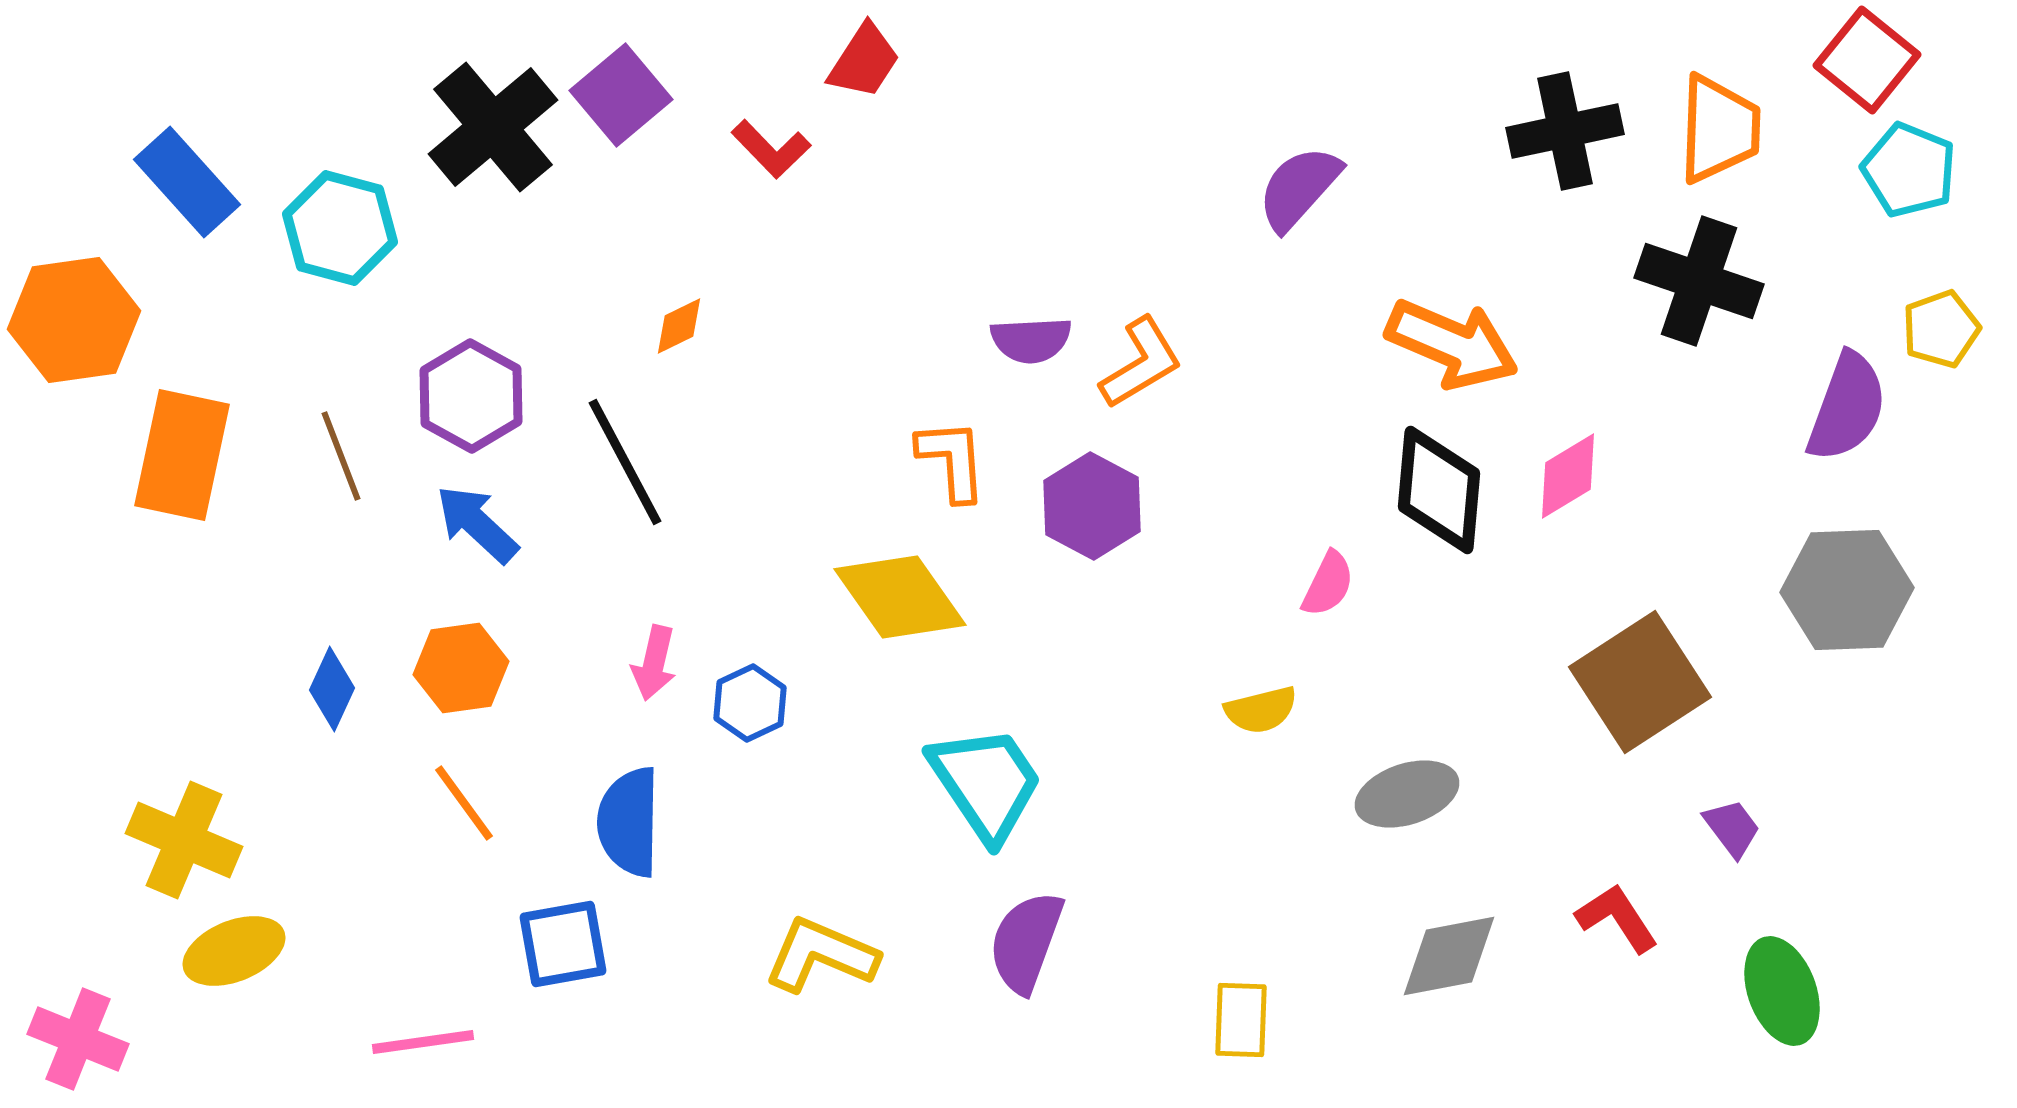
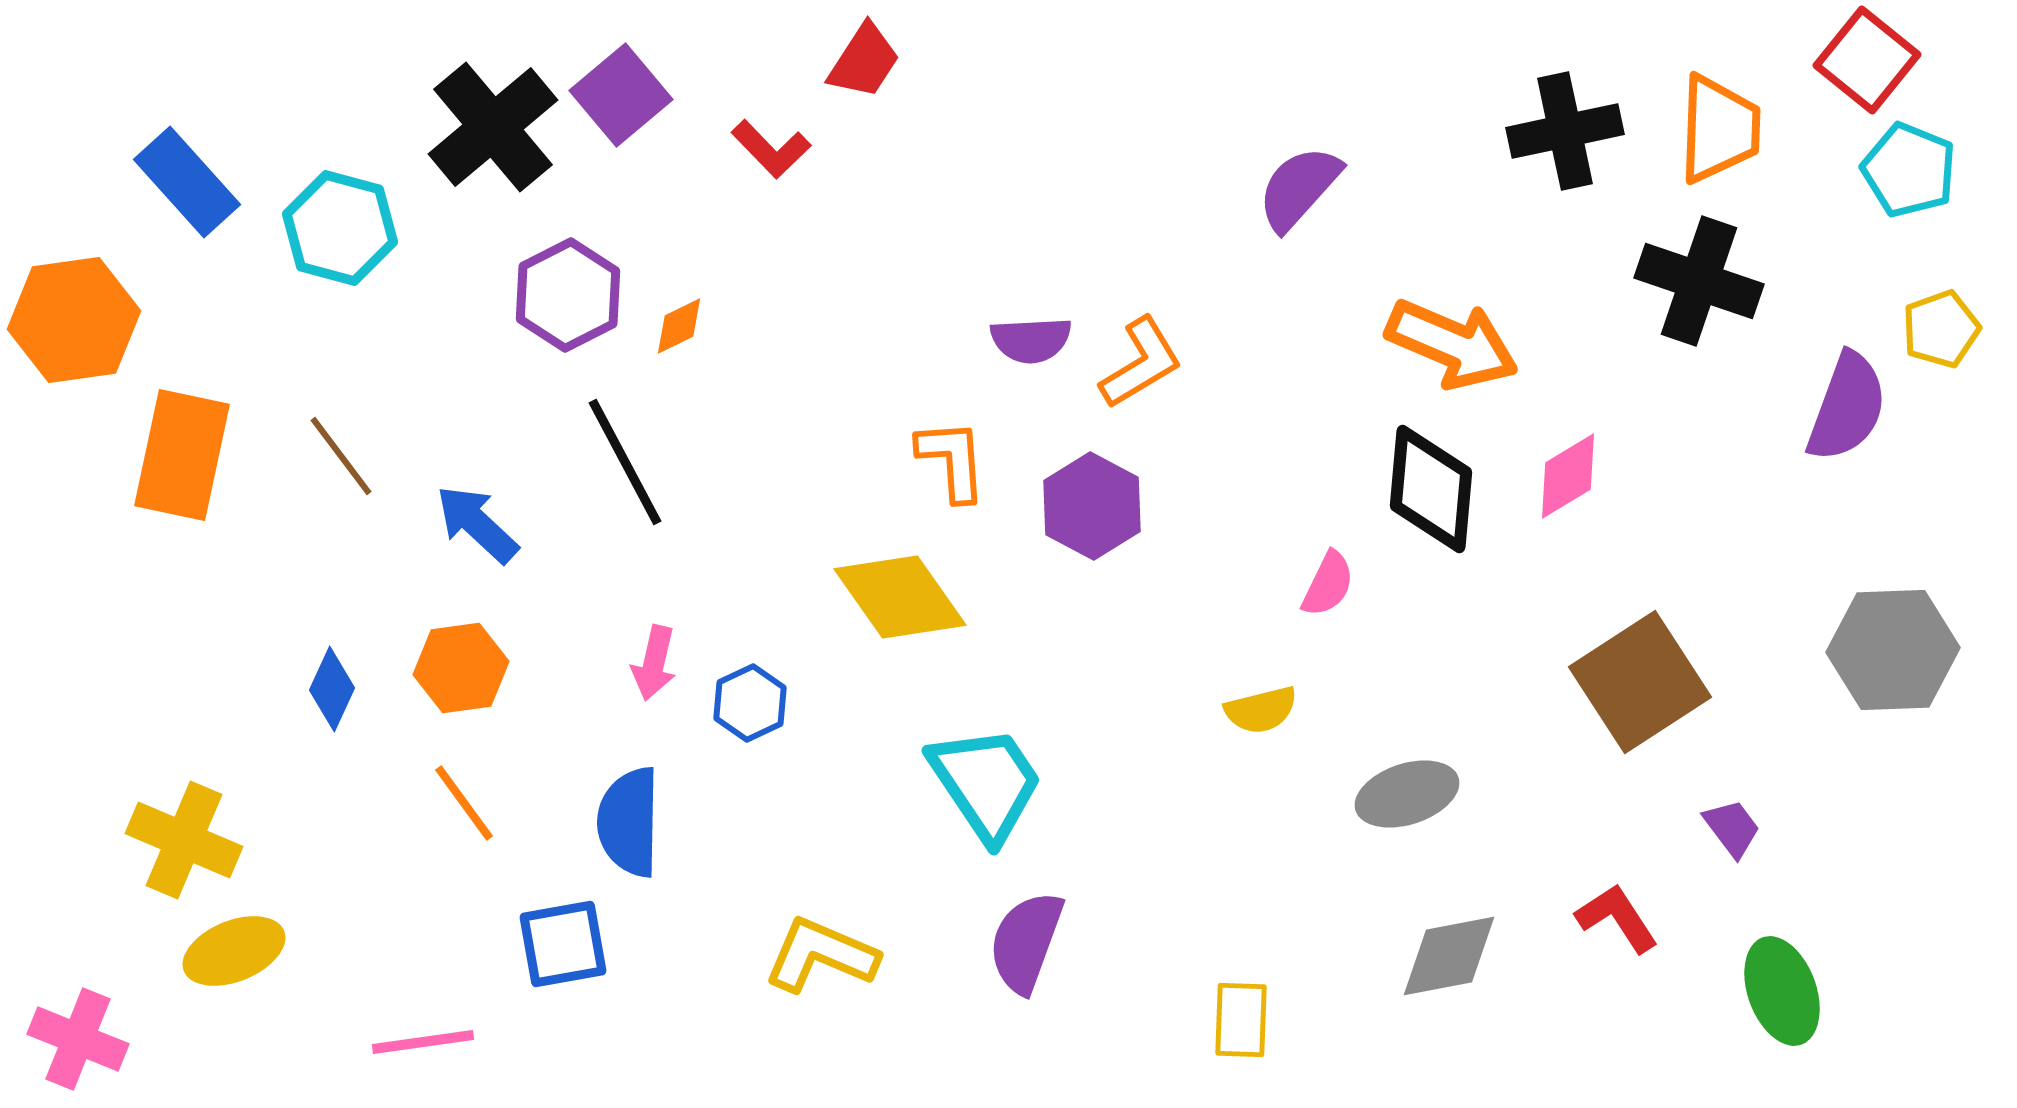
purple hexagon at (471, 396): moved 97 px right, 101 px up; rotated 4 degrees clockwise
brown line at (341, 456): rotated 16 degrees counterclockwise
black diamond at (1439, 490): moved 8 px left, 1 px up
gray hexagon at (1847, 590): moved 46 px right, 60 px down
